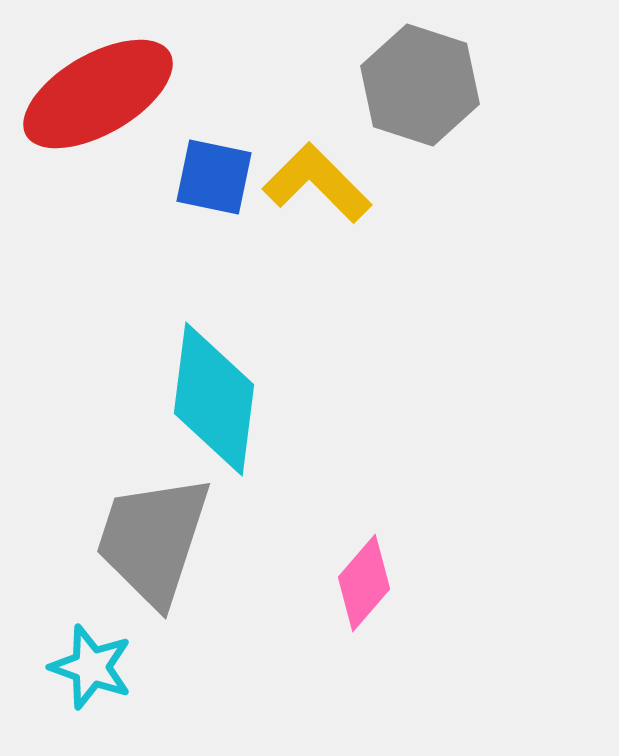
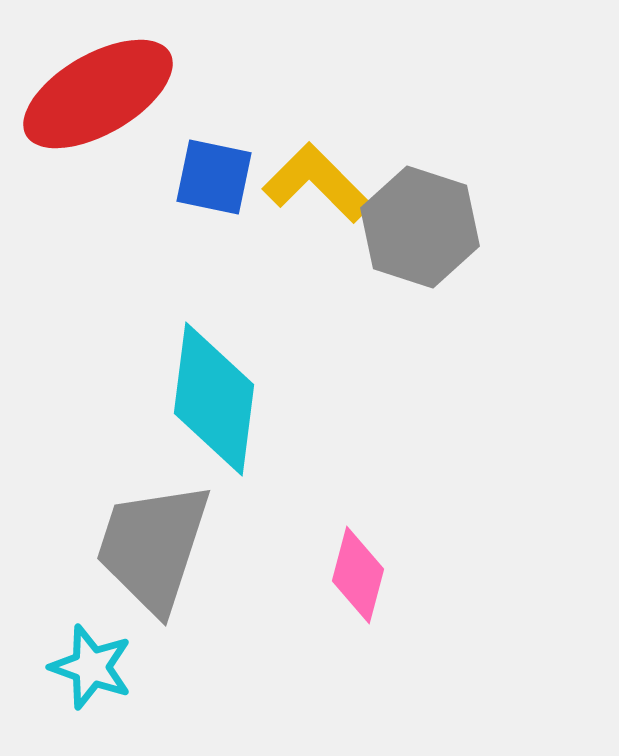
gray hexagon: moved 142 px down
gray trapezoid: moved 7 px down
pink diamond: moved 6 px left, 8 px up; rotated 26 degrees counterclockwise
